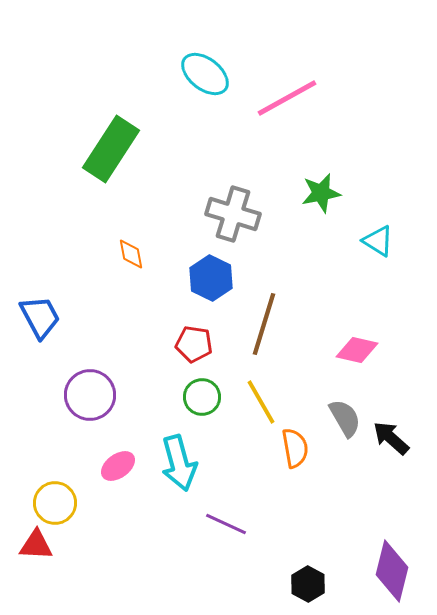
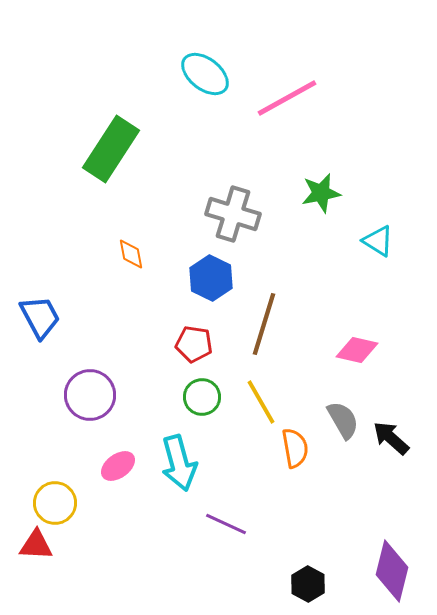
gray semicircle: moved 2 px left, 2 px down
